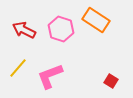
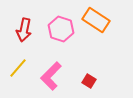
red arrow: rotated 105 degrees counterclockwise
pink L-shape: moved 1 px right; rotated 24 degrees counterclockwise
red square: moved 22 px left
